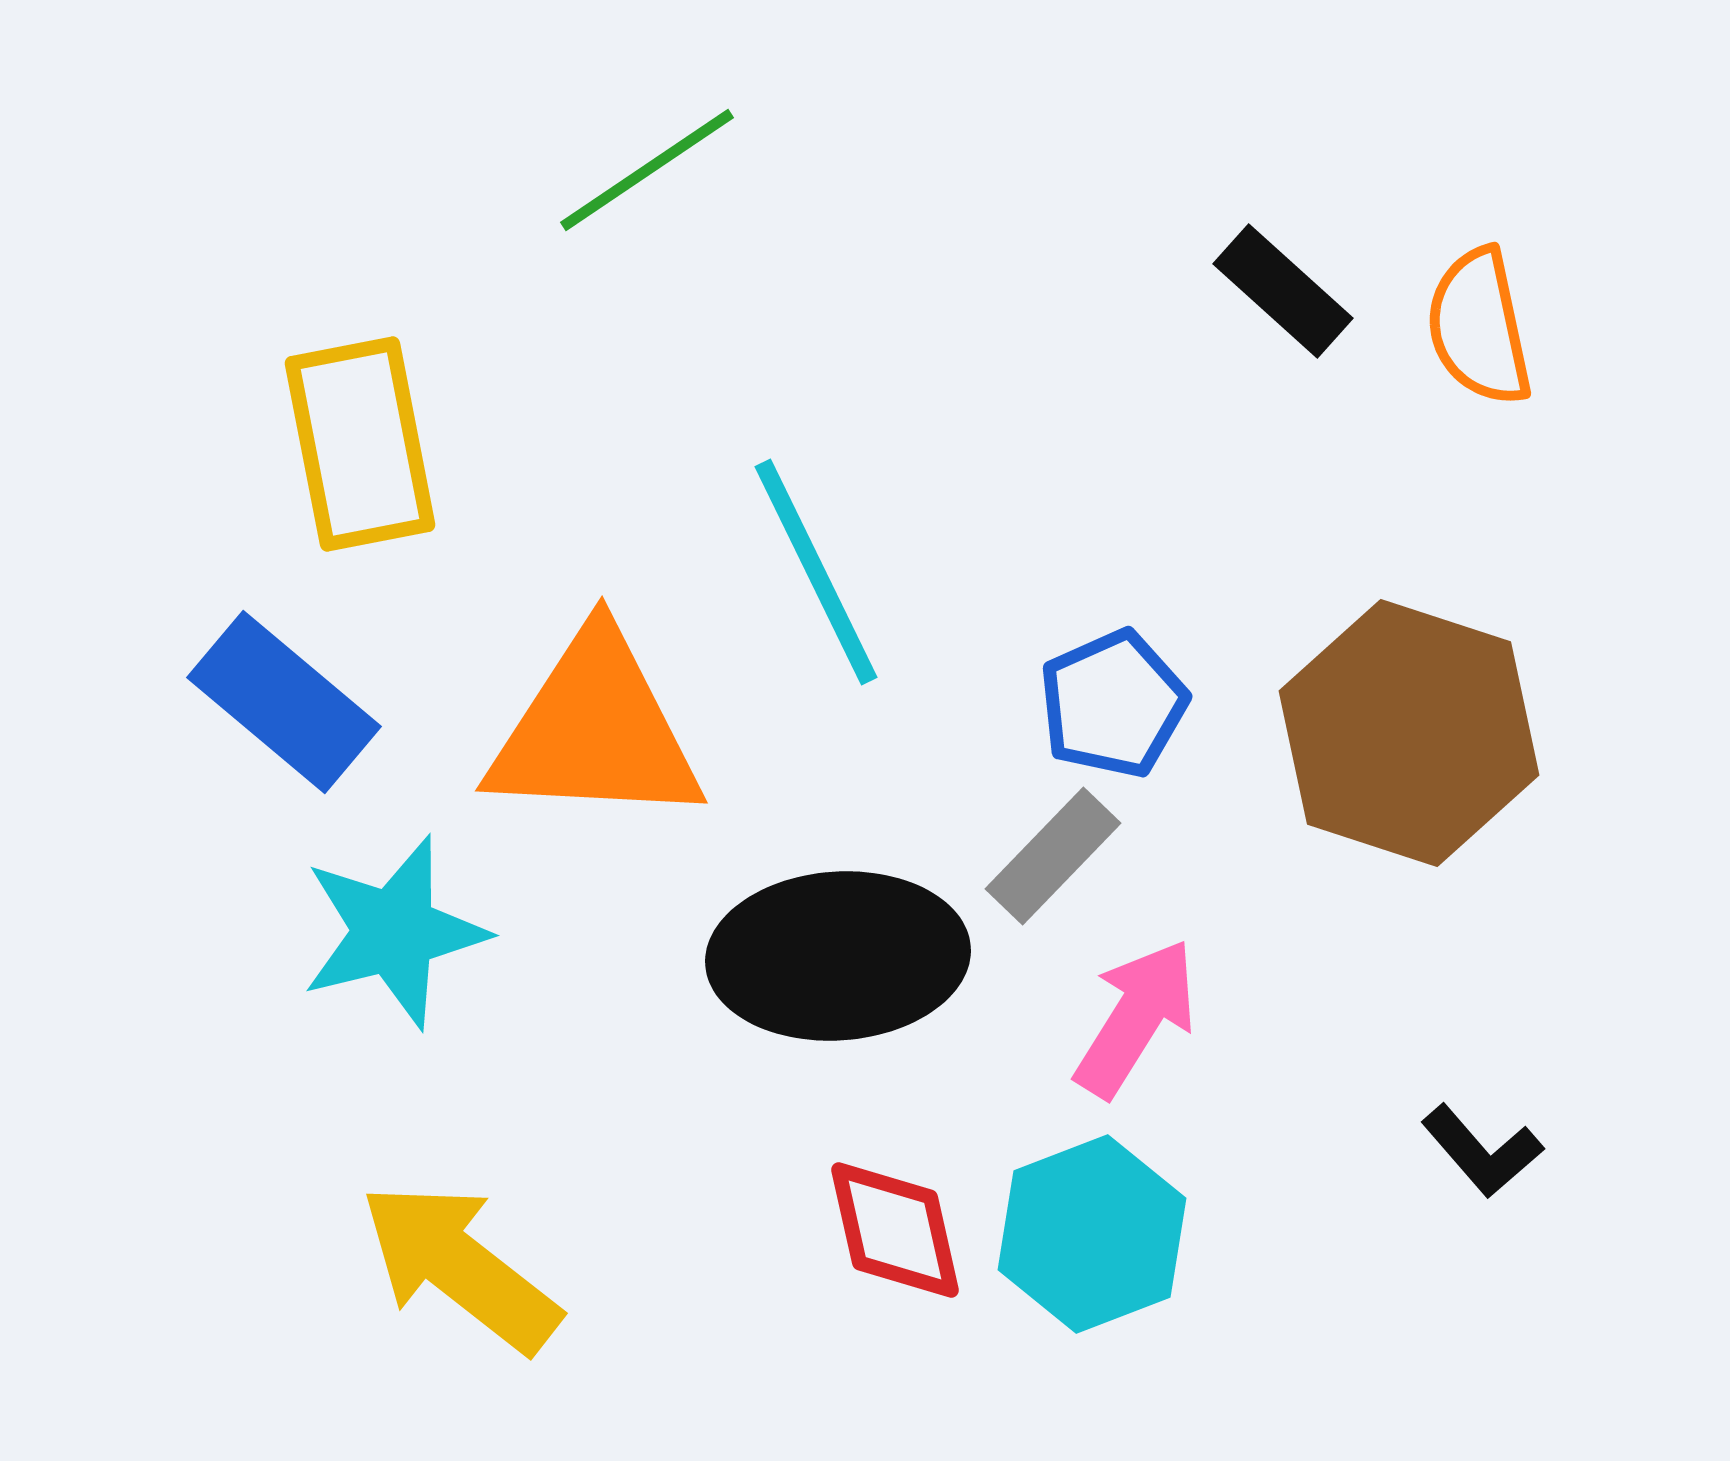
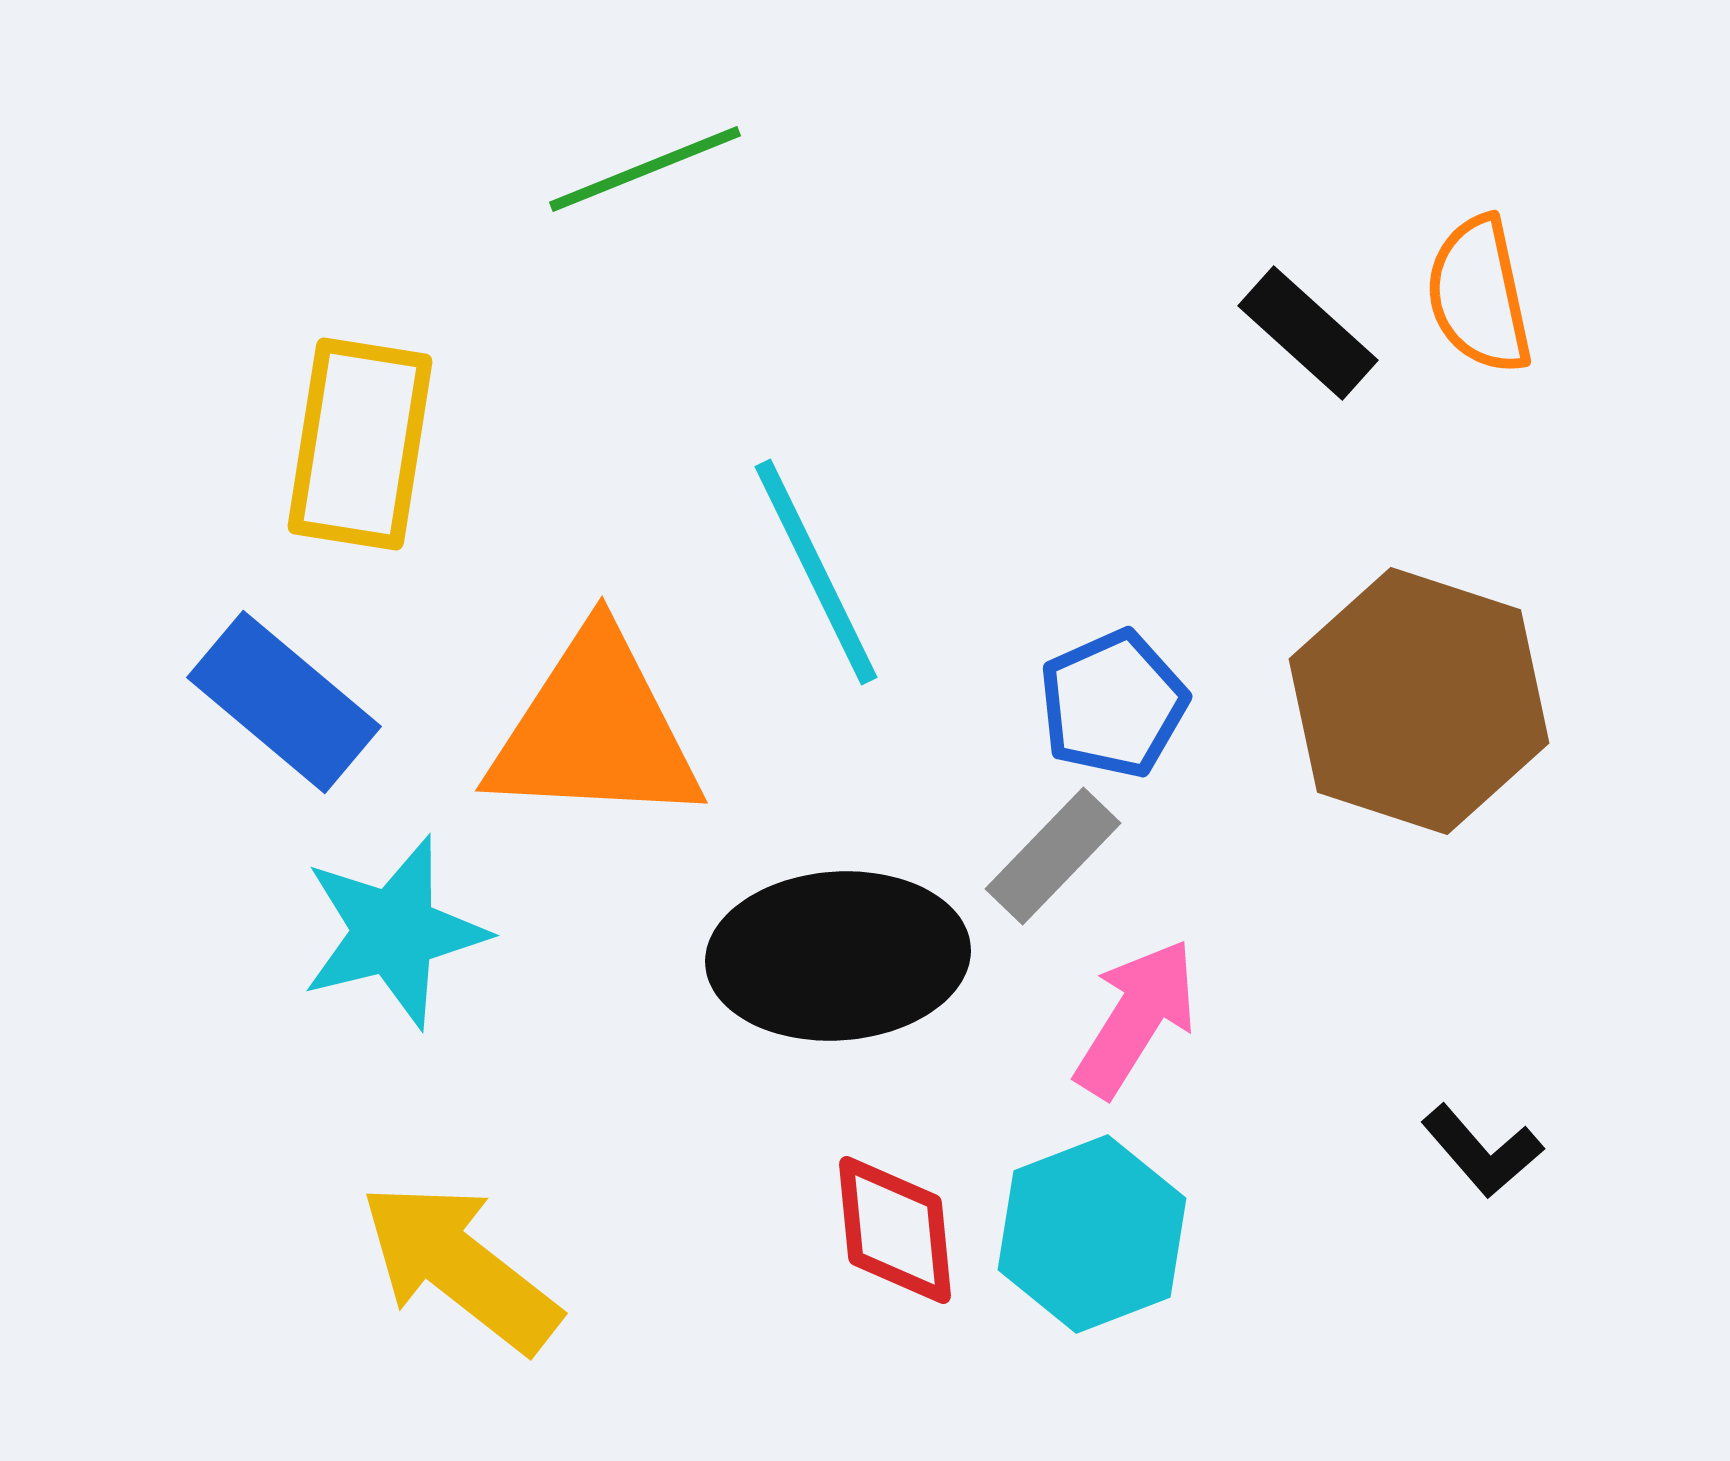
green line: moved 2 px left, 1 px up; rotated 12 degrees clockwise
black rectangle: moved 25 px right, 42 px down
orange semicircle: moved 32 px up
yellow rectangle: rotated 20 degrees clockwise
brown hexagon: moved 10 px right, 32 px up
red diamond: rotated 7 degrees clockwise
